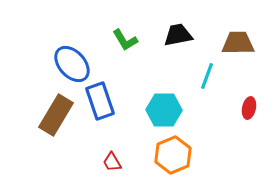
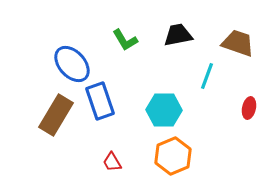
brown trapezoid: rotated 20 degrees clockwise
orange hexagon: moved 1 px down
